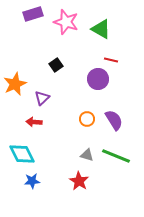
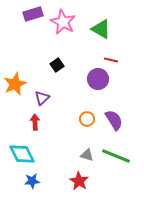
pink star: moved 3 px left; rotated 10 degrees clockwise
black square: moved 1 px right
red arrow: moved 1 px right; rotated 84 degrees clockwise
